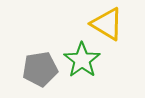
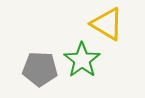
gray pentagon: rotated 12 degrees clockwise
